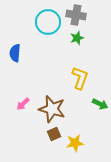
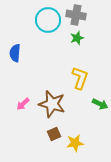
cyan circle: moved 2 px up
brown star: moved 5 px up
